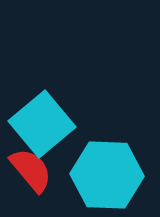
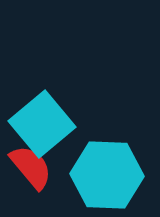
red semicircle: moved 3 px up
